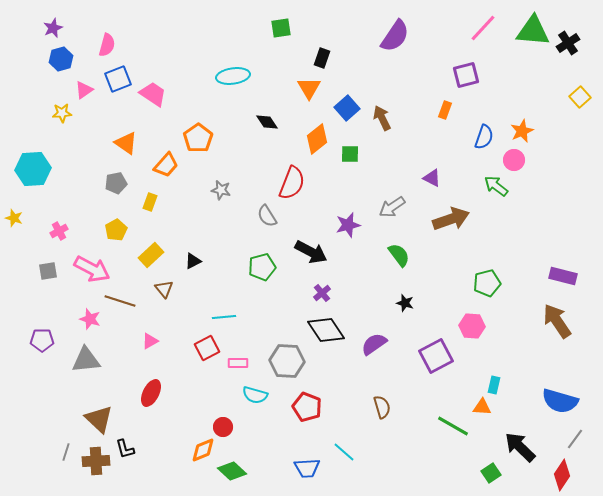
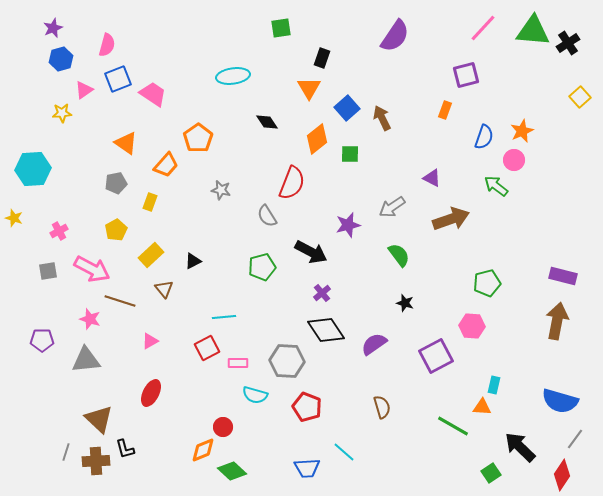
brown arrow at (557, 321): rotated 45 degrees clockwise
